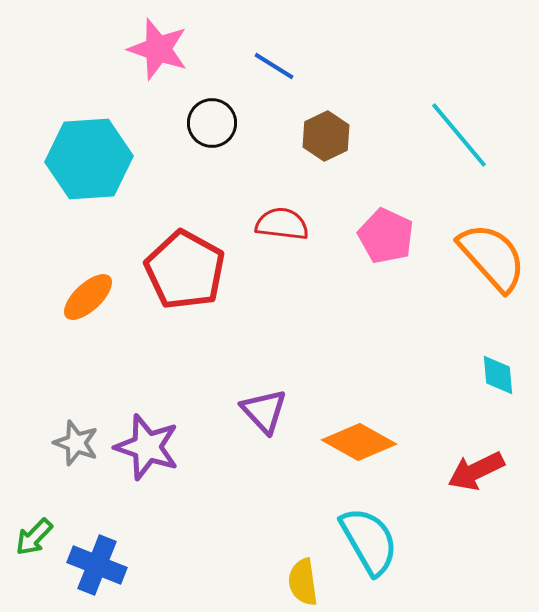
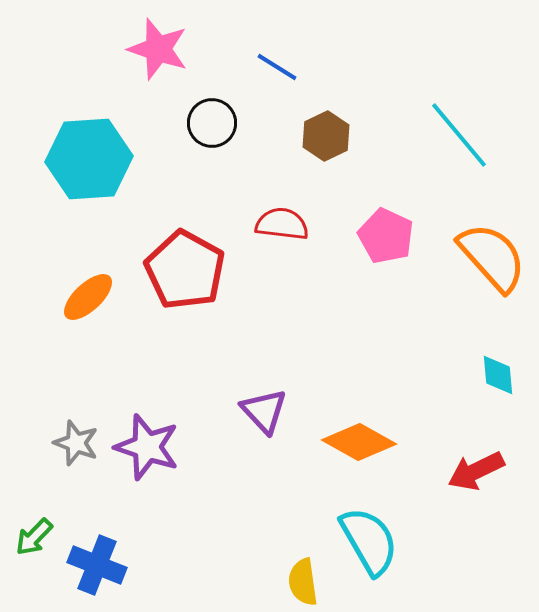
blue line: moved 3 px right, 1 px down
